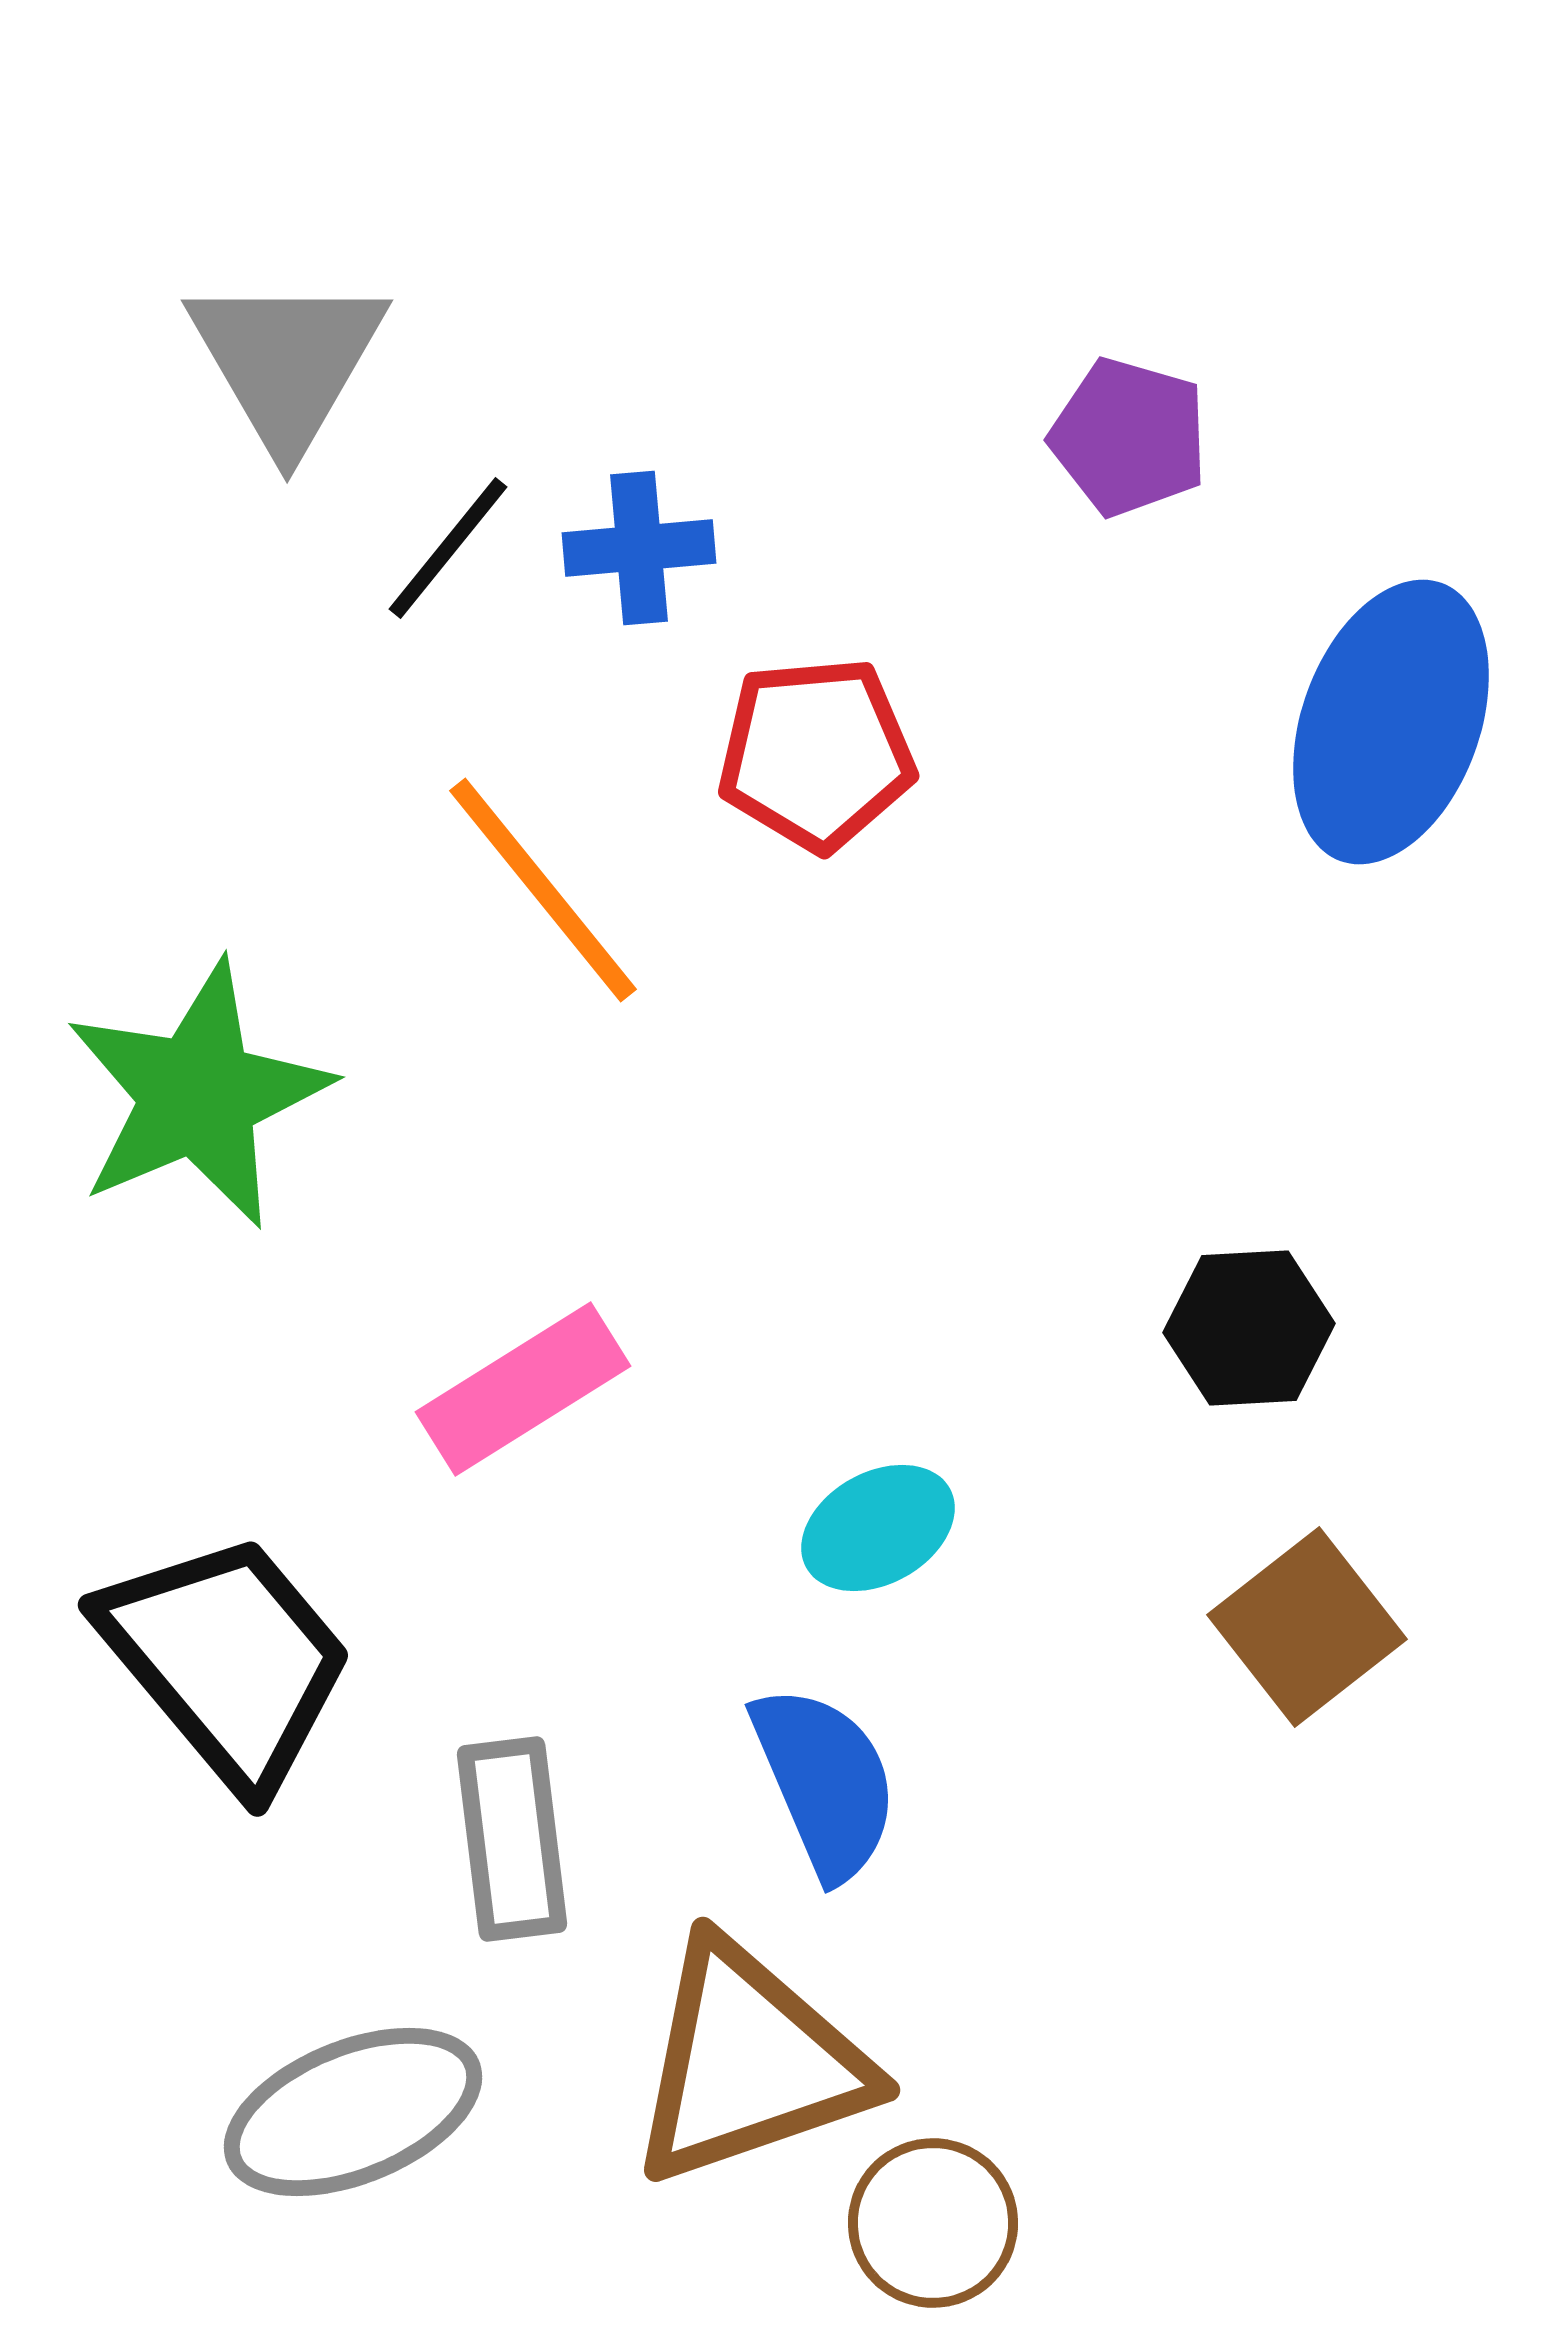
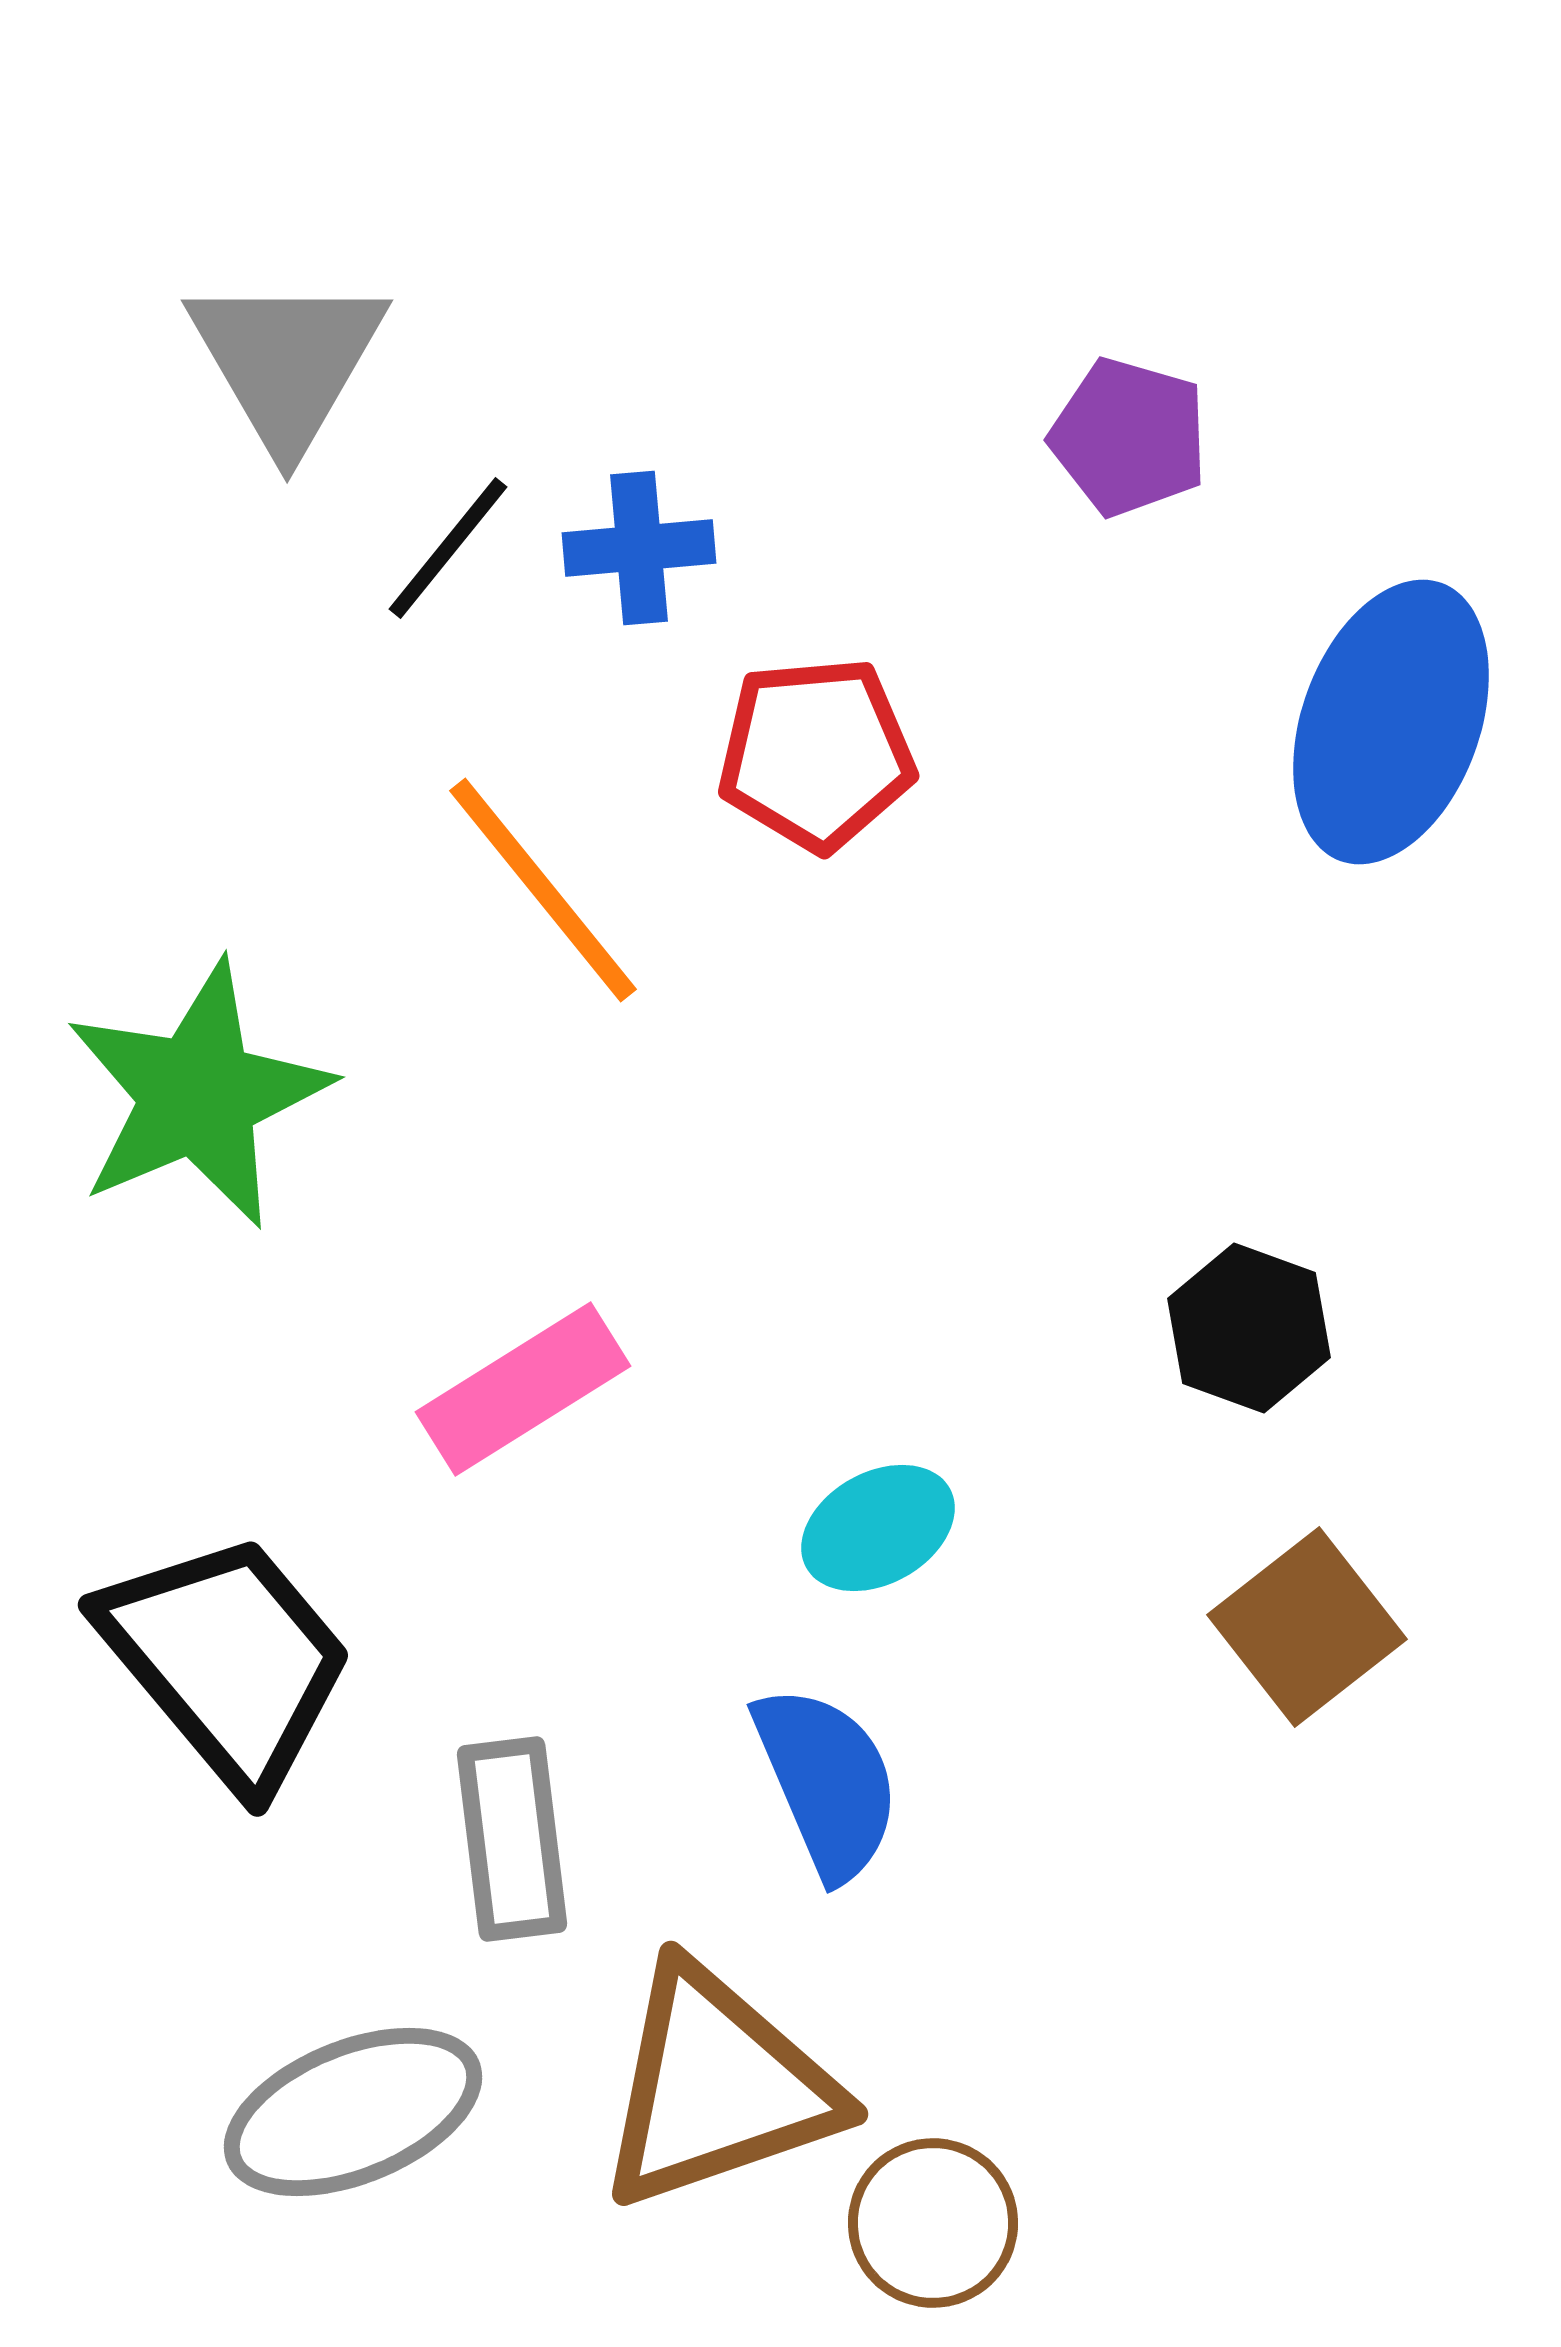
black hexagon: rotated 23 degrees clockwise
blue semicircle: moved 2 px right
brown triangle: moved 32 px left, 24 px down
